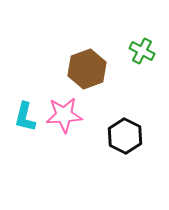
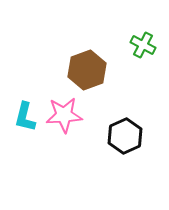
green cross: moved 1 px right, 6 px up
brown hexagon: moved 1 px down
black hexagon: rotated 8 degrees clockwise
